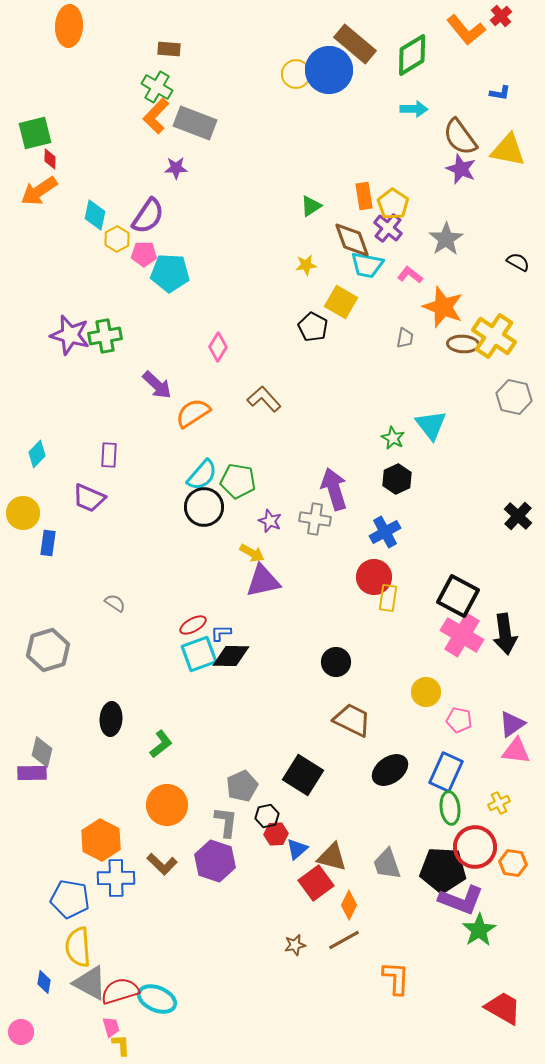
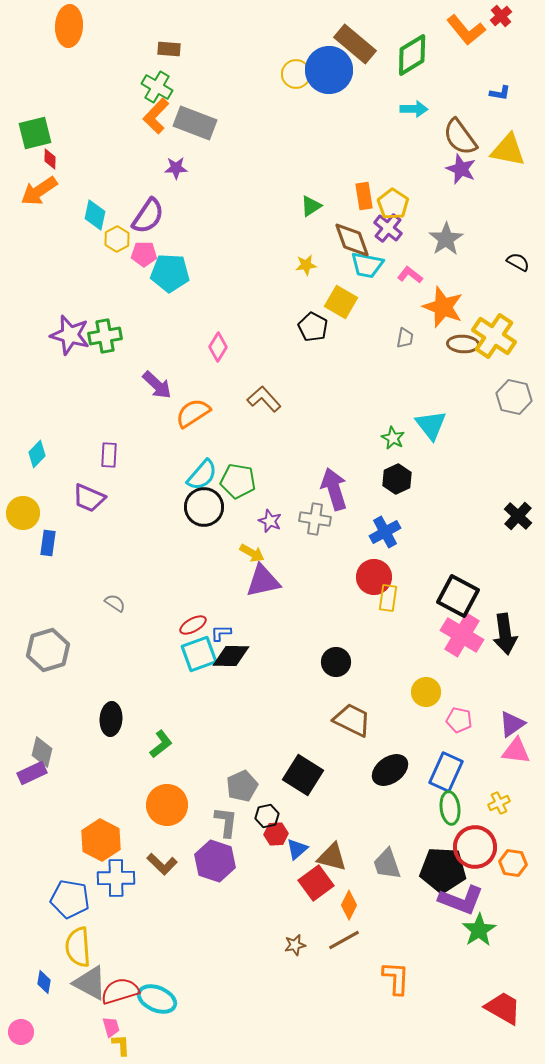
purple rectangle at (32, 773): rotated 24 degrees counterclockwise
